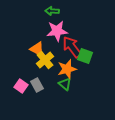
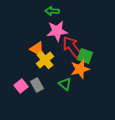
orange star: moved 13 px right
pink square: rotated 16 degrees clockwise
